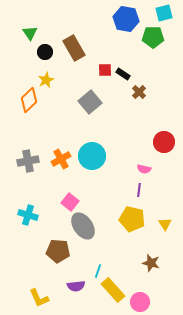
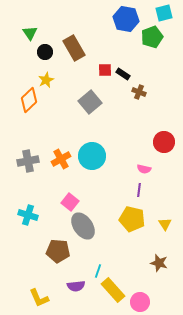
green pentagon: moved 1 px left; rotated 20 degrees counterclockwise
brown cross: rotated 24 degrees counterclockwise
brown star: moved 8 px right
